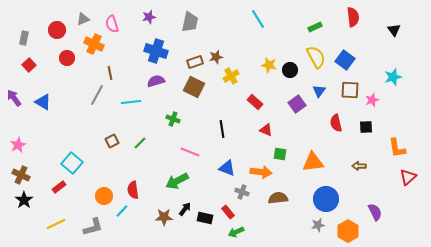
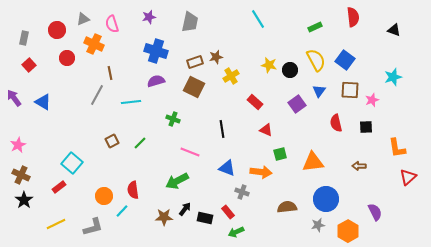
black triangle at (394, 30): rotated 32 degrees counterclockwise
yellow semicircle at (316, 57): moved 3 px down
green square at (280, 154): rotated 24 degrees counterclockwise
brown semicircle at (278, 198): moved 9 px right, 9 px down
